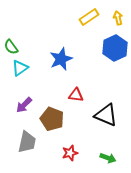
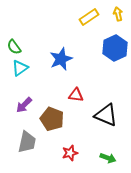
yellow arrow: moved 4 px up
green semicircle: moved 3 px right
